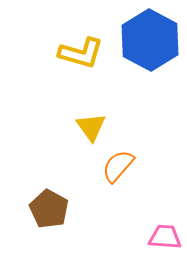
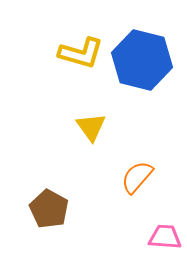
blue hexagon: moved 8 px left, 20 px down; rotated 14 degrees counterclockwise
orange semicircle: moved 19 px right, 11 px down
